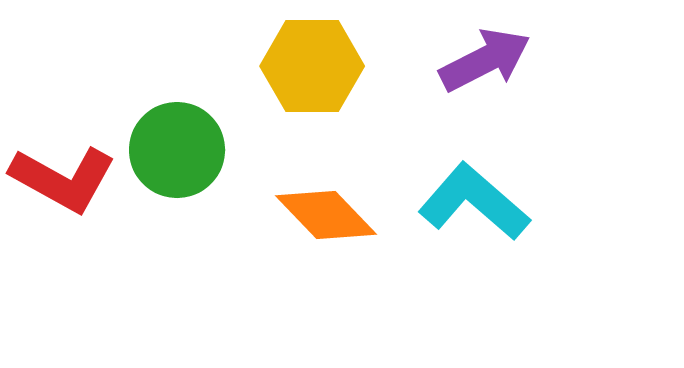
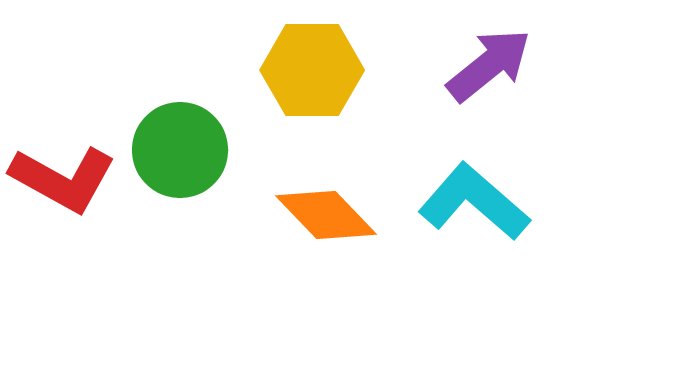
purple arrow: moved 4 px right, 5 px down; rotated 12 degrees counterclockwise
yellow hexagon: moved 4 px down
green circle: moved 3 px right
